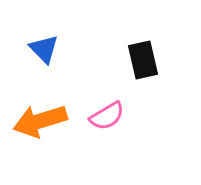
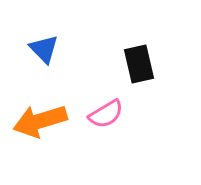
black rectangle: moved 4 px left, 4 px down
pink semicircle: moved 1 px left, 2 px up
